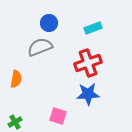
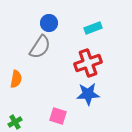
gray semicircle: rotated 145 degrees clockwise
